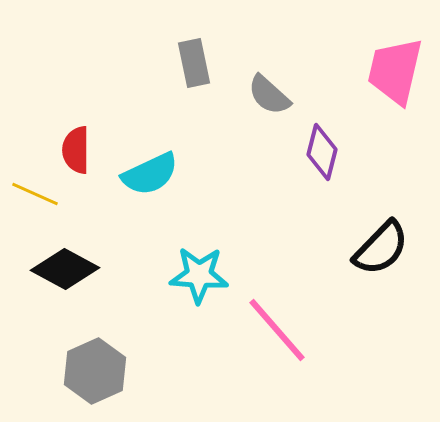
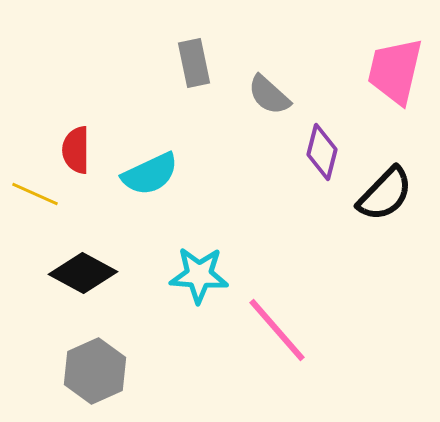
black semicircle: moved 4 px right, 54 px up
black diamond: moved 18 px right, 4 px down
